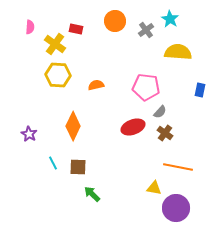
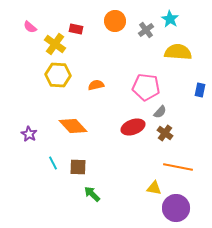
pink semicircle: rotated 128 degrees clockwise
orange diamond: rotated 68 degrees counterclockwise
